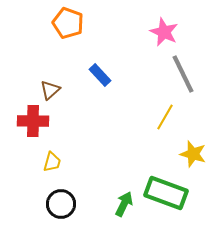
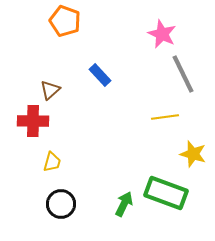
orange pentagon: moved 3 px left, 2 px up
pink star: moved 2 px left, 2 px down
yellow line: rotated 52 degrees clockwise
